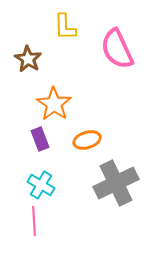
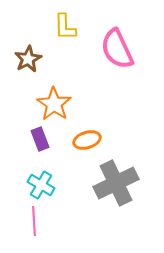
brown star: rotated 12 degrees clockwise
